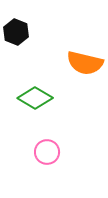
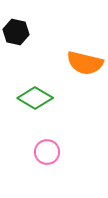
black hexagon: rotated 10 degrees counterclockwise
